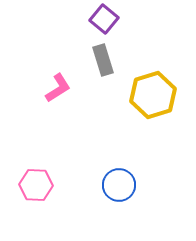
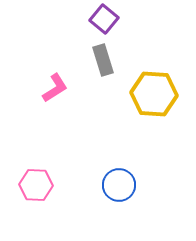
pink L-shape: moved 3 px left
yellow hexagon: moved 1 px right, 1 px up; rotated 21 degrees clockwise
